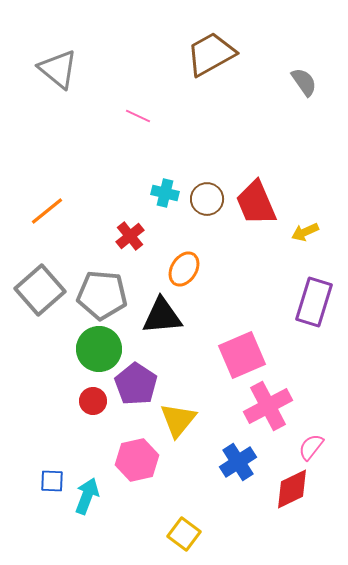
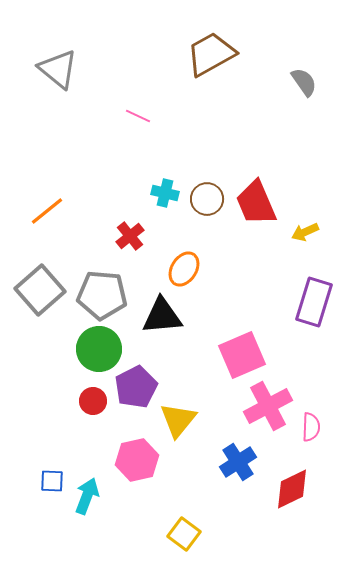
purple pentagon: moved 3 px down; rotated 12 degrees clockwise
pink semicircle: moved 20 px up; rotated 144 degrees clockwise
